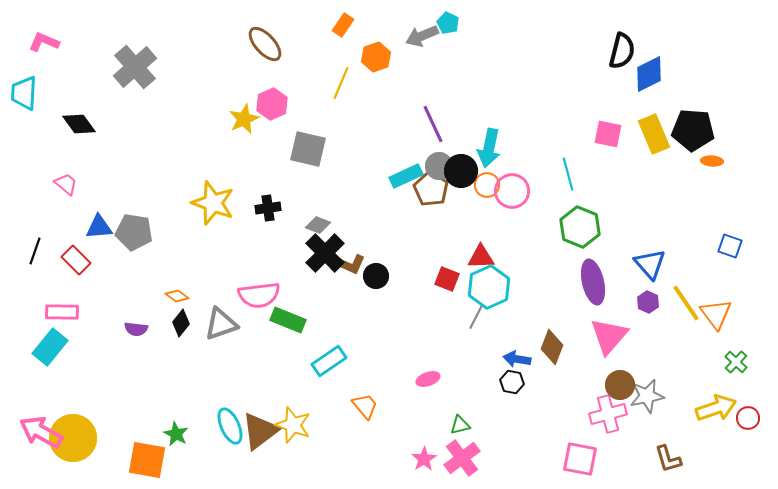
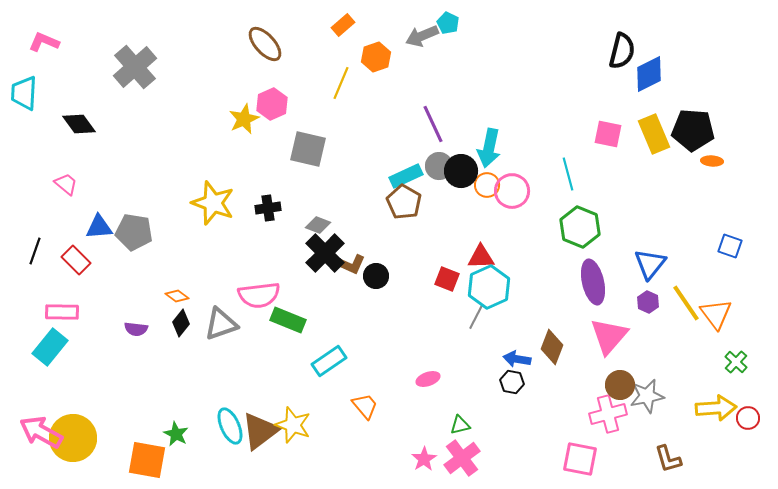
orange rectangle at (343, 25): rotated 15 degrees clockwise
brown pentagon at (431, 189): moved 27 px left, 13 px down
blue triangle at (650, 264): rotated 20 degrees clockwise
yellow arrow at (716, 408): rotated 15 degrees clockwise
